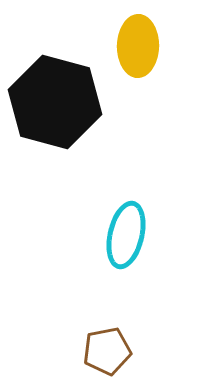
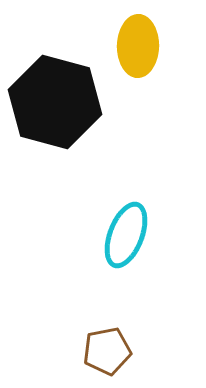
cyan ellipse: rotated 8 degrees clockwise
